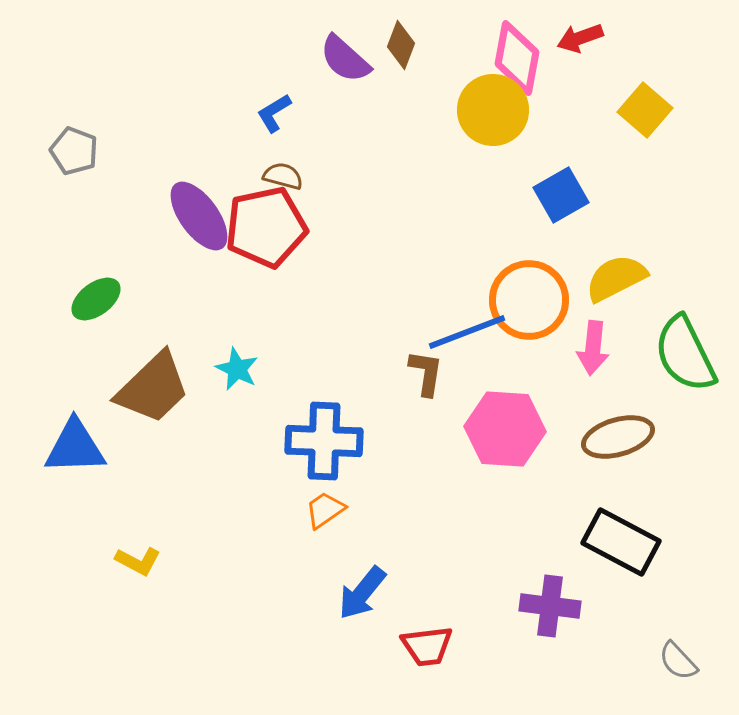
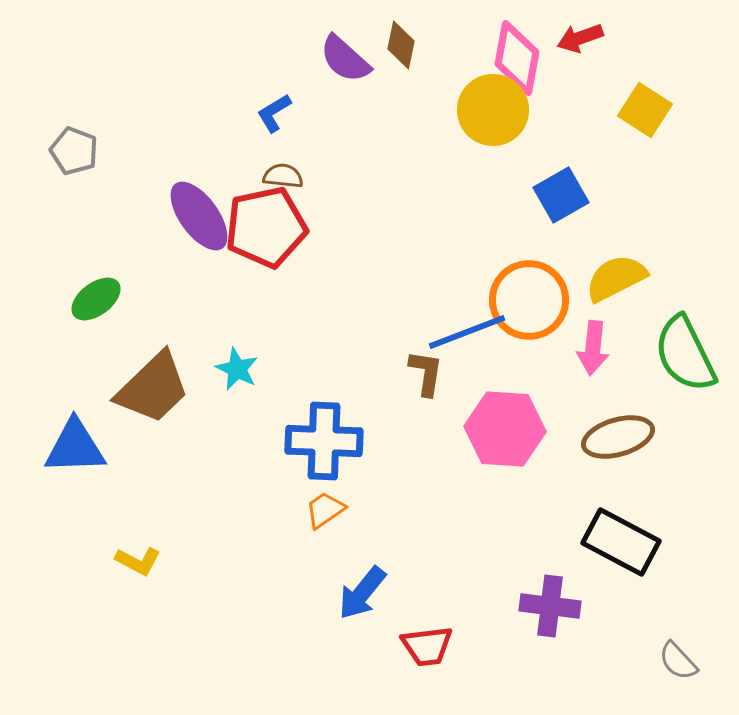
brown diamond: rotated 9 degrees counterclockwise
yellow square: rotated 8 degrees counterclockwise
brown semicircle: rotated 9 degrees counterclockwise
